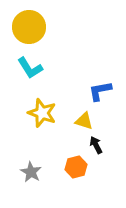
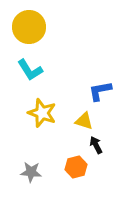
cyan L-shape: moved 2 px down
gray star: rotated 25 degrees counterclockwise
